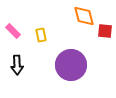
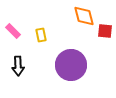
black arrow: moved 1 px right, 1 px down
